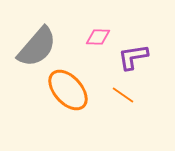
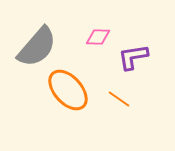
orange line: moved 4 px left, 4 px down
